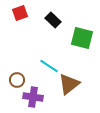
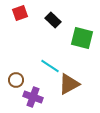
cyan line: moved 1 px right
brown circle: moved 1 px left
brown triangle: rotated 10 degrees clockwise
purple cross: rotated 12 degrees clockwise
